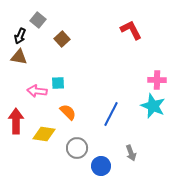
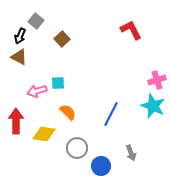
gray square: moved 2 px left, 1 px down
brown triangle: rotated 18 degrees clockwise
pink cross: rotated 18 degrees counterclockwise
pink arrow: rotated 24 degrees counterclockwise
